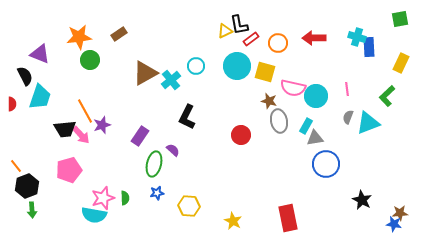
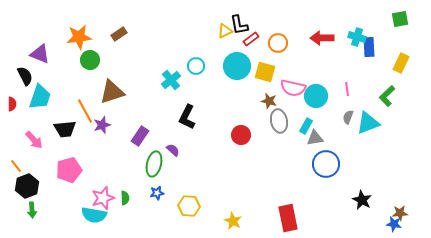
red arrow at (314, 38): moved 8 px right
brown triangle at (145, 73): moved 33 px left, 19 px down; rotated 12 degrees clockwise
pink arrow at (81, 135): moved 47 px left, 5 px down
